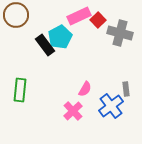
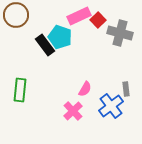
cyan pentagon: rotated 25 degrees counterclockwise
